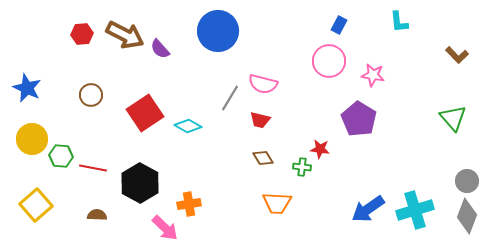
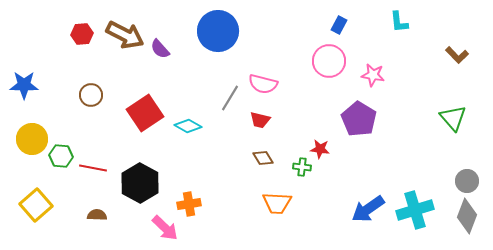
blue star: moved 3 px left, 3 px up; rotated 24 degrees counterclockwise
